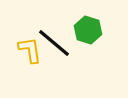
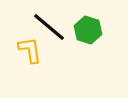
black line: moved 5 px left, 16 px up
